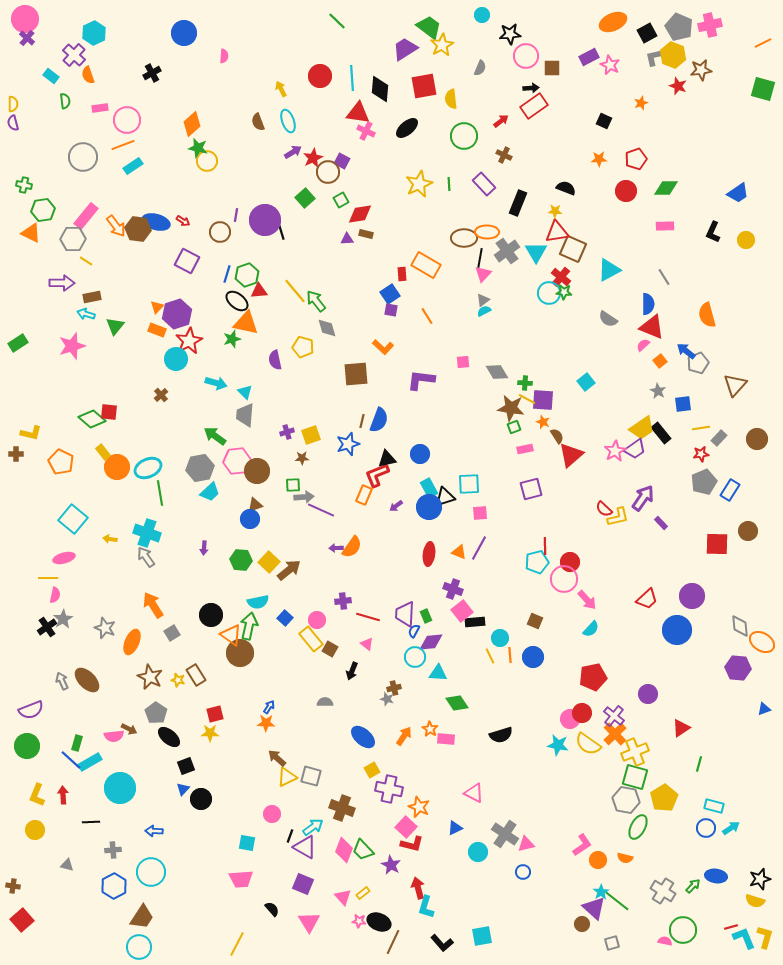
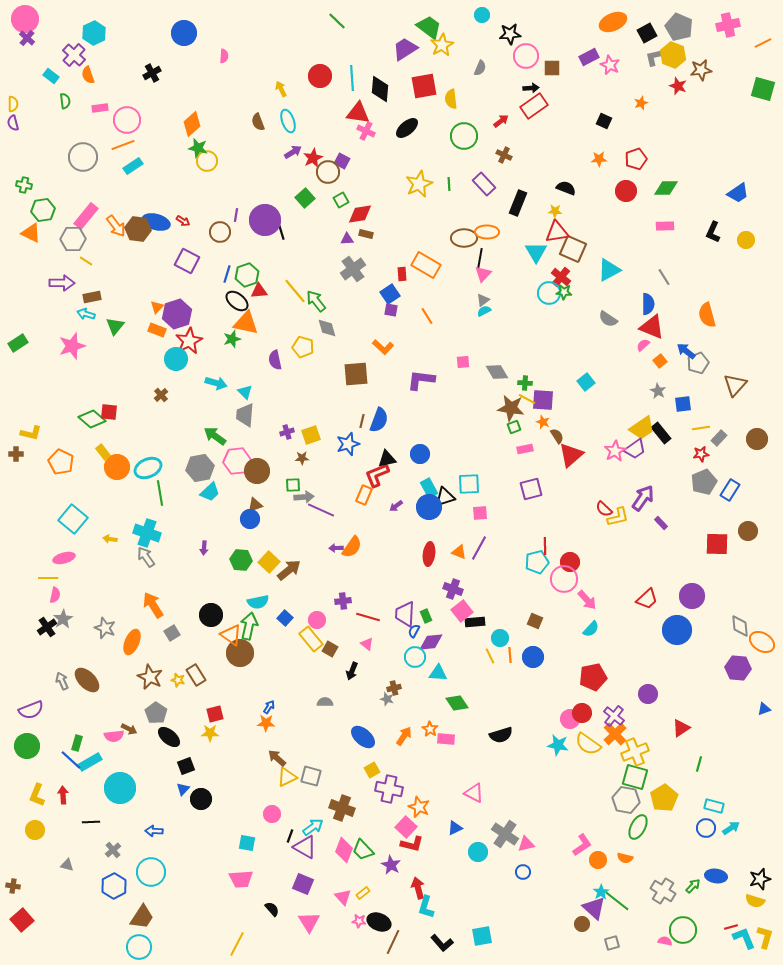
pink cross at (710, 25): moved 18 px right
gray cross at (507, 251): moved 154 px left, 18 px down
gray cross at (113, 850): rotated 35 degrees counterclockwise
